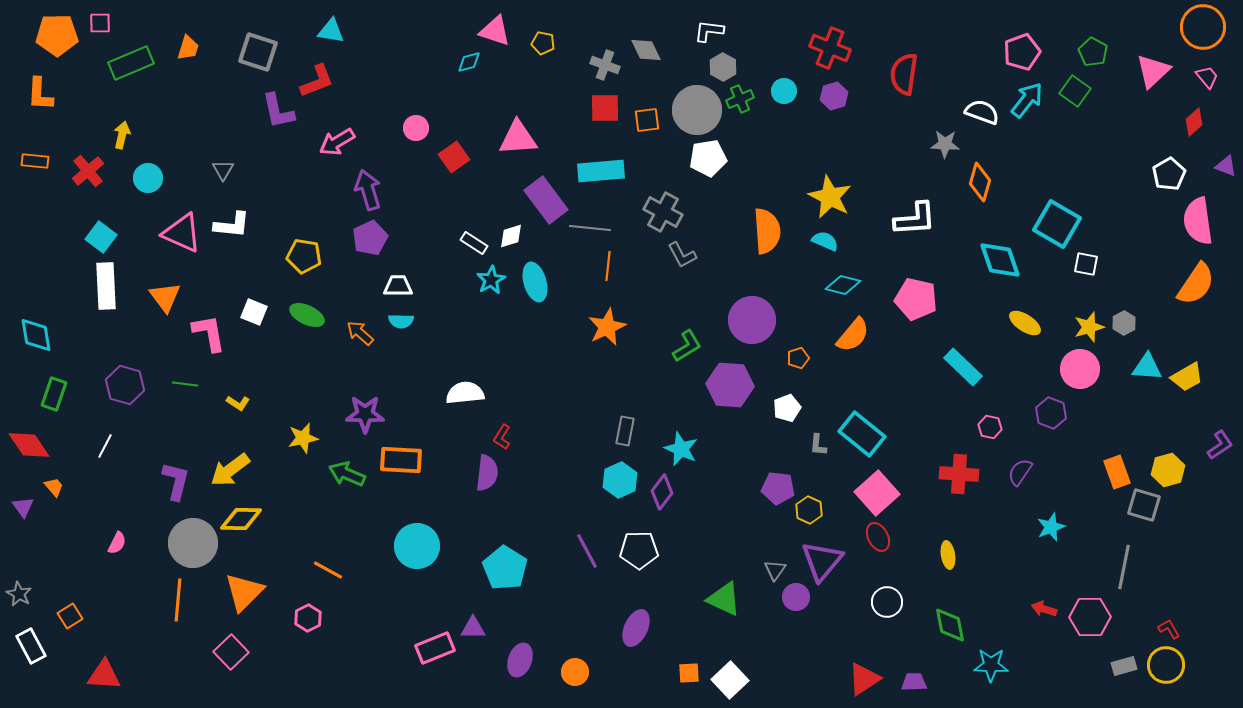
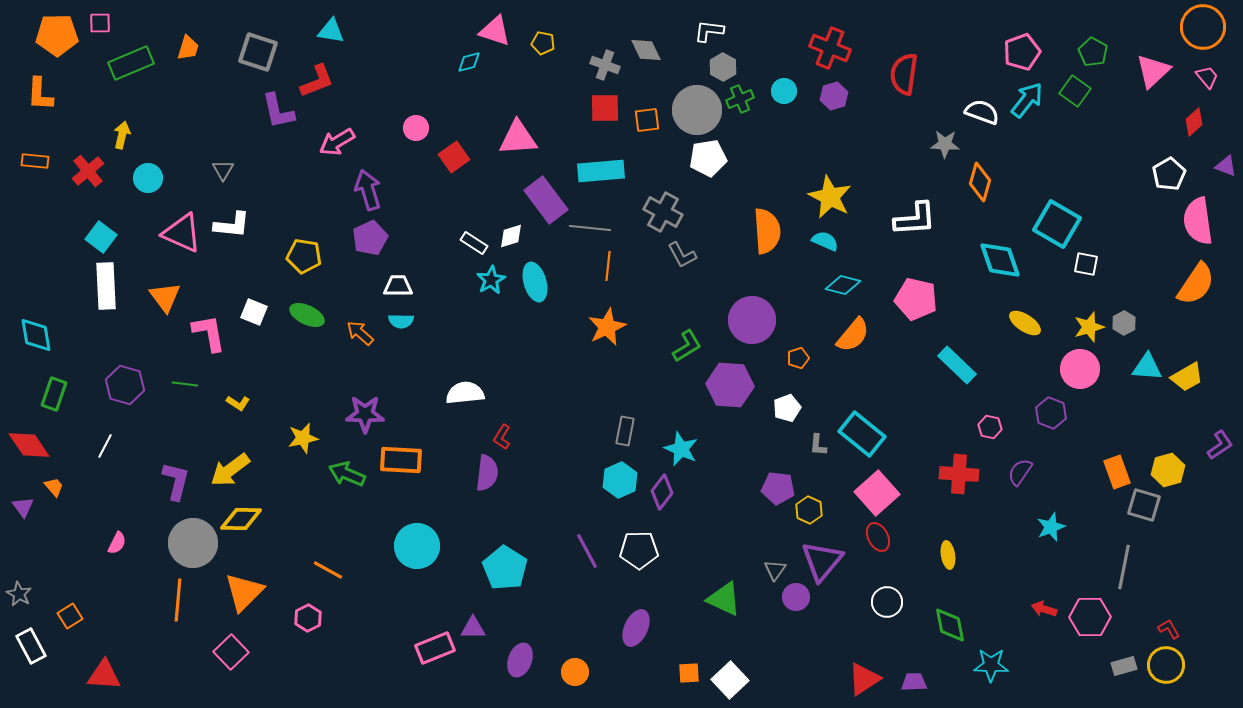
cyan rectangle at (963, 367): moved 6 px left, 2 px up
